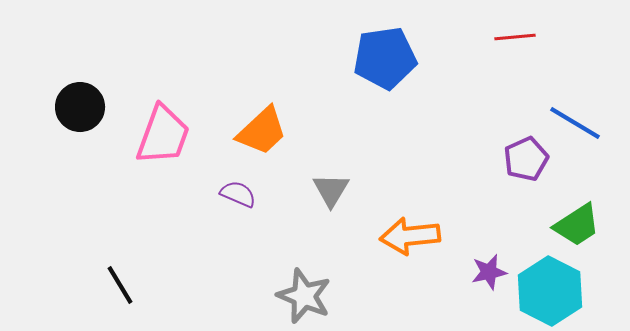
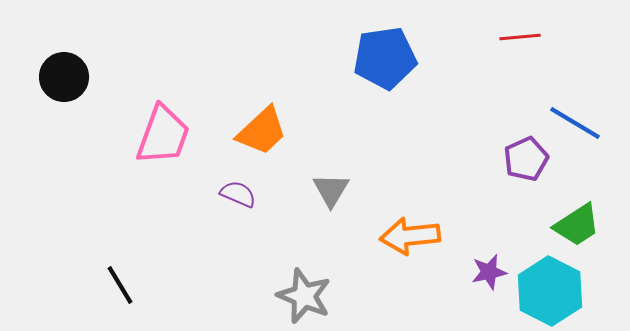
red line: moved 5 px right
black circle: moved 16 px left, 30 px up
